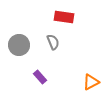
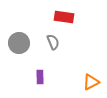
gray circle: moved 2 px up
purple rectangle: rotated 40 degrees clockwise
